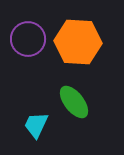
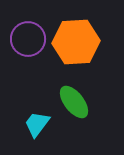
orange hexagon: moved 2 px left; rotated 6 degrees counterclockwise
cyan trapezoid: moved 1 px right, 1 px up; rotated 12 degrees clockwise
